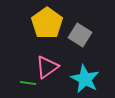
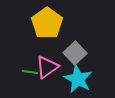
gray square: moved 5 px left, 18 px down; rotated 15 degrees clockwise
cyan star: moved 7 px left
green line: moved 2 px right, 11 px up
